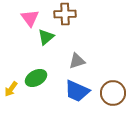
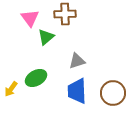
blue trapezoid: rotated 64 degrees clockwise
